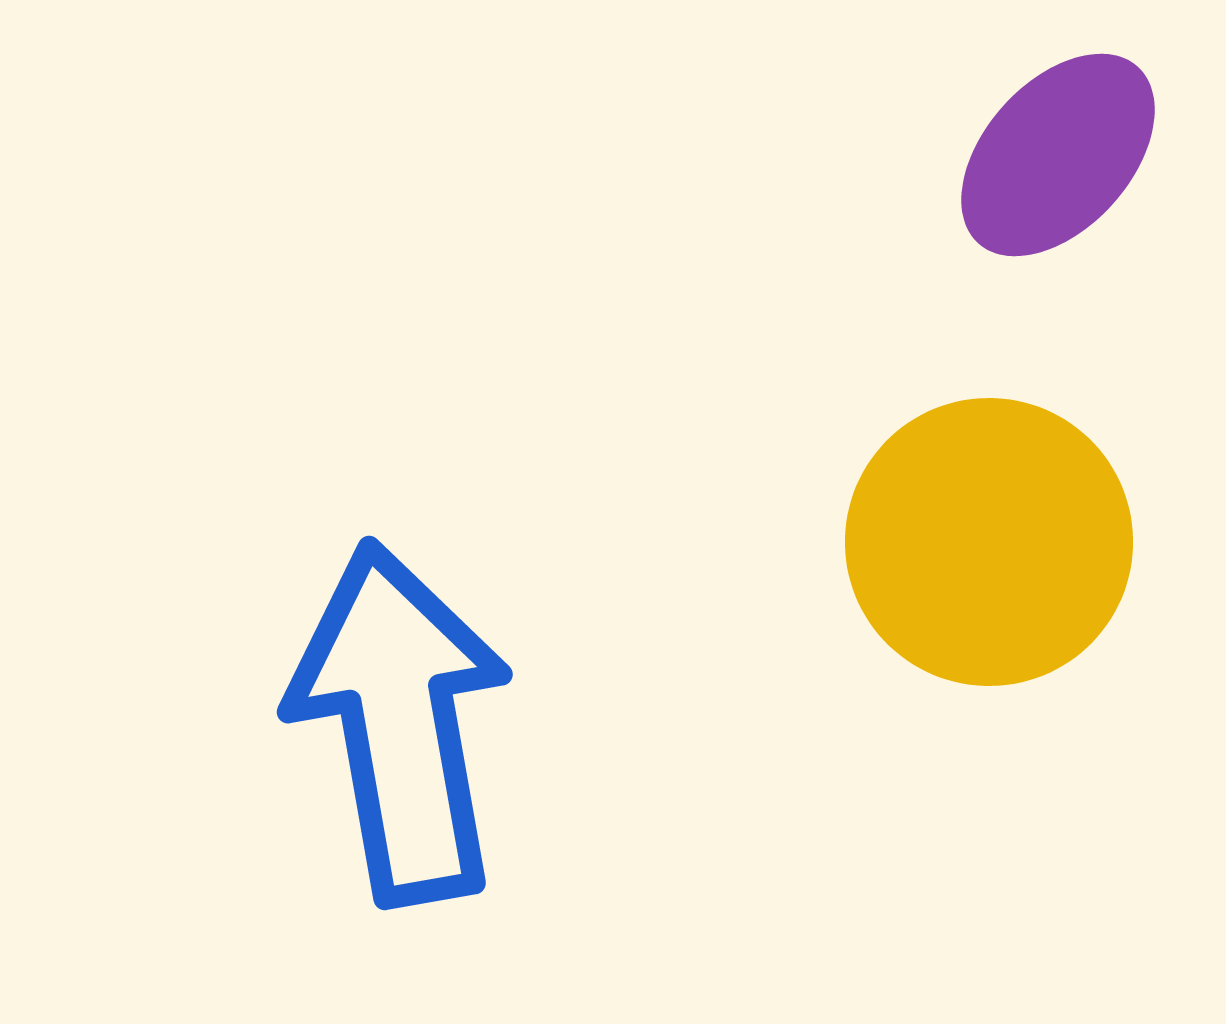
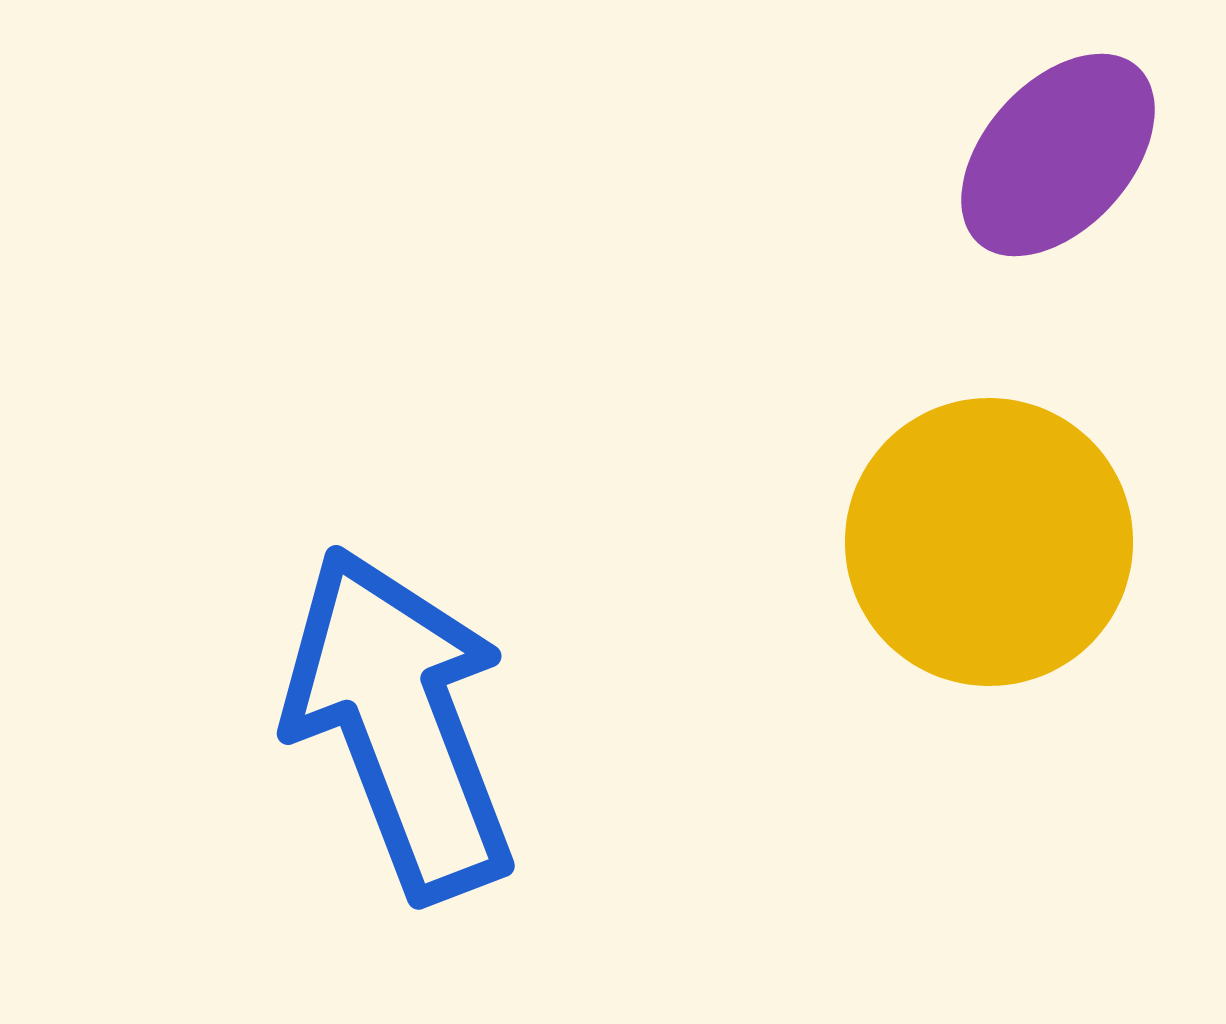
blue arrow: rotated 11 degrees counterclockwise
